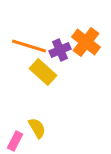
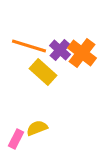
orange cross: moved 4 px left, 11 px down
purple cross: rotated 25 degrees counterclockwise
yellow semicircle: rotated 80 degrees counterclockwise
pink rectangle: moved 1 px right, 2 px up
